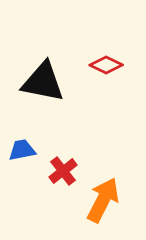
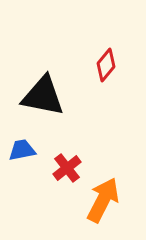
red diamond: rotated 76 degrees counterclockwise
black triangle: moved 14 px down
red cross: moved 4 px right, 3 px up
